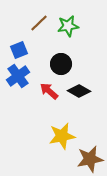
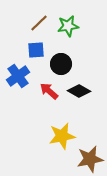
blue square: moved 17 px right; rotated 18 degrees clockwise
